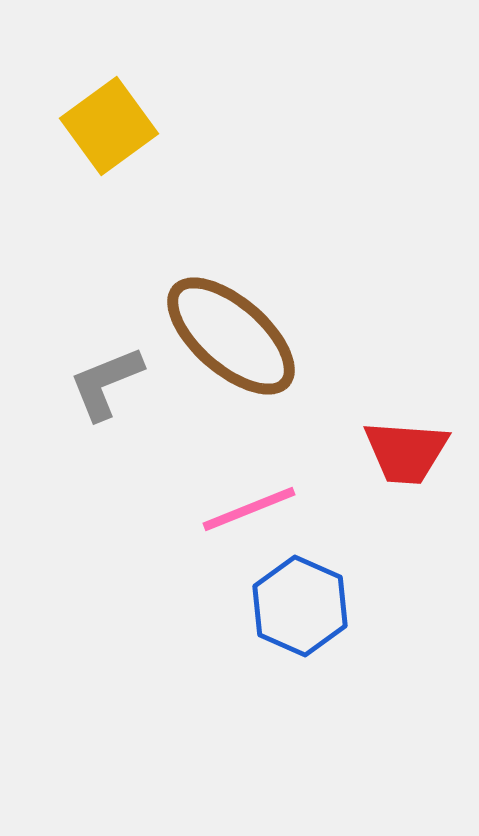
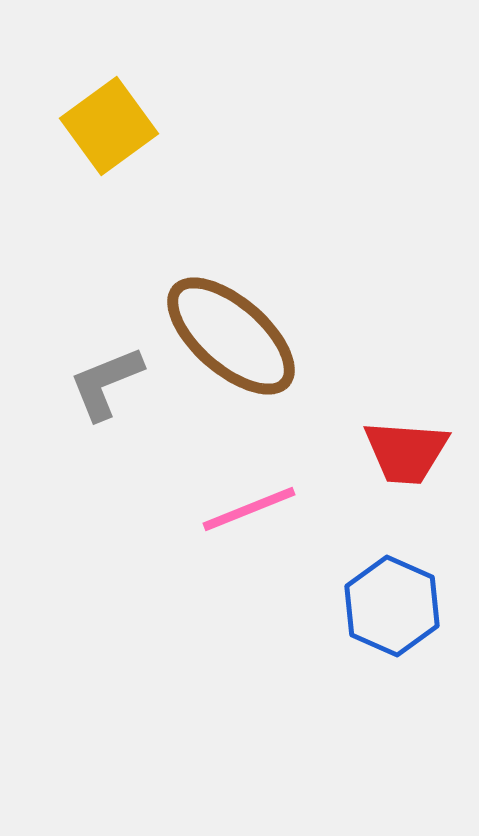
blue hexagon: moved 92 px right
